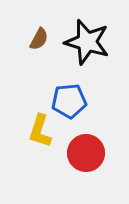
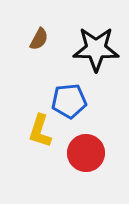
black star: moved 9 px right, 7 px down; rotated 15 degrees counterclockwise
